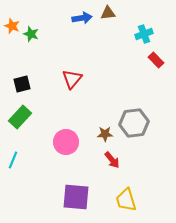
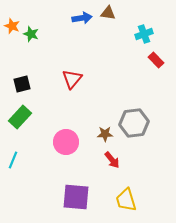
brown triangle: rotated 14 degrees clockwise
